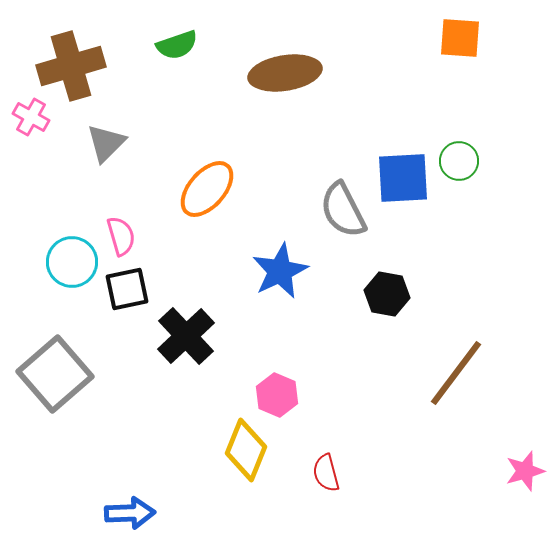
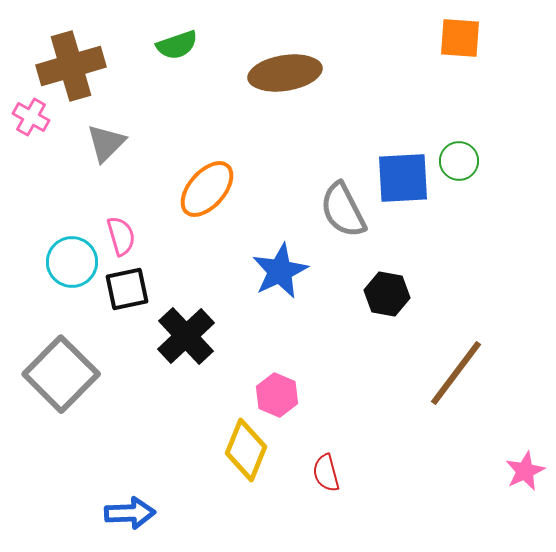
gray square: moved 6 px right; rotated 4 degrees counterclockwise
pink star: rotated 9 degrees counterclockwise
